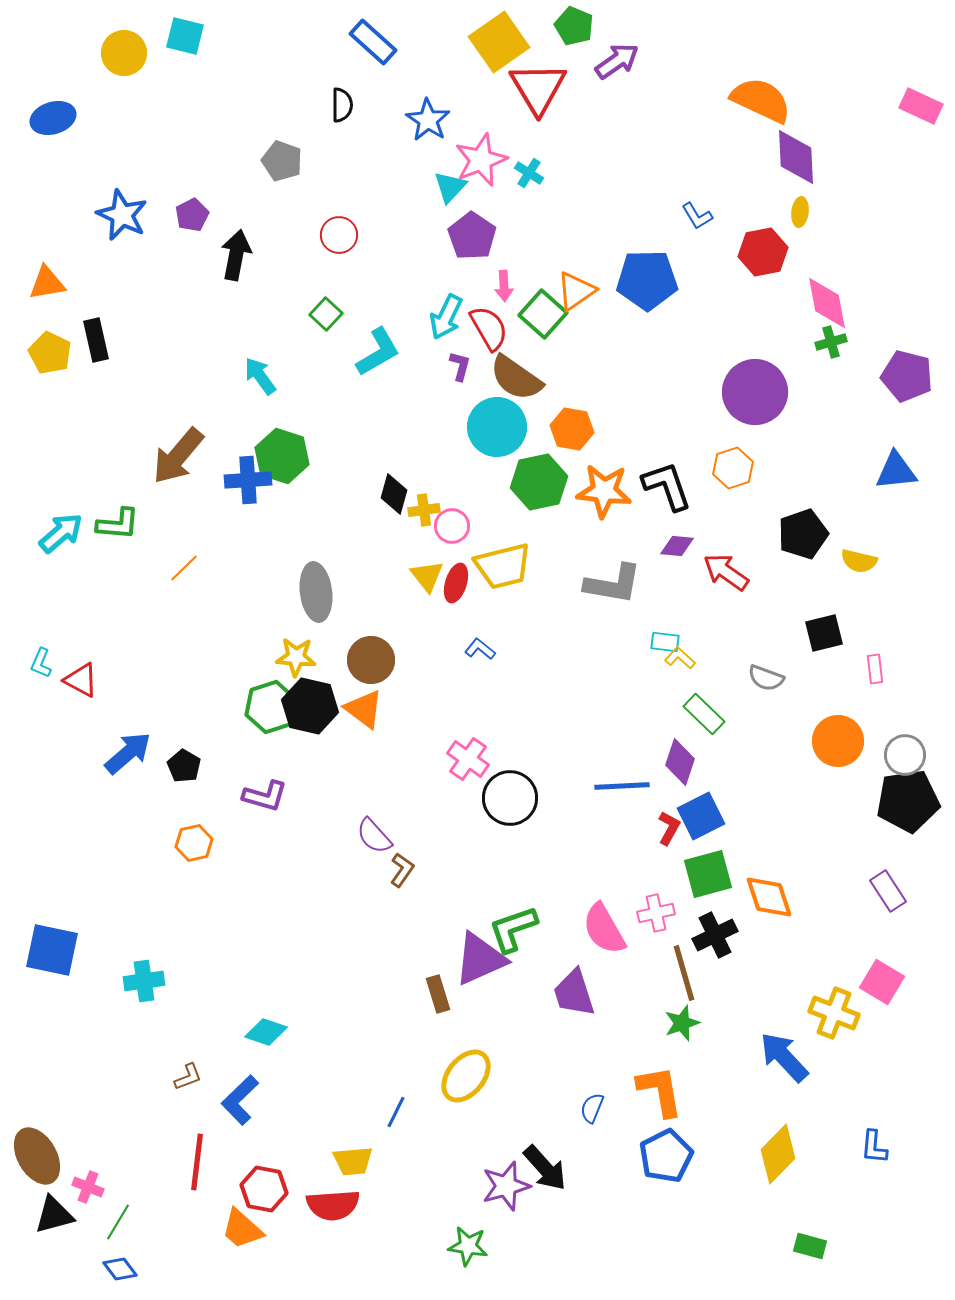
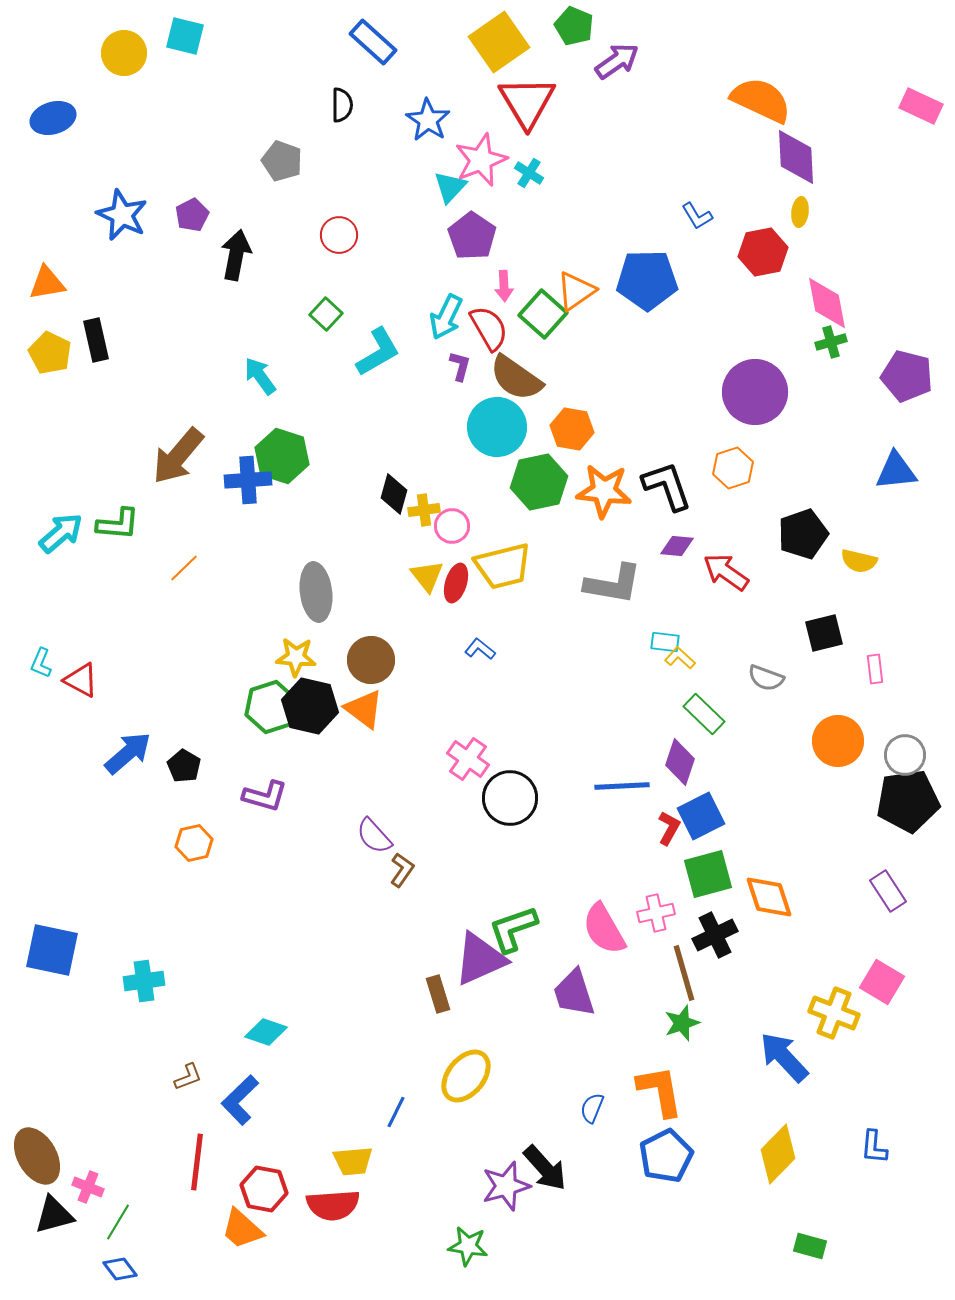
red triangle at (538, 88): moved 11 px left, 14 px down
